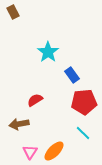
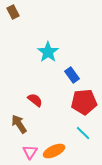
red semicircle: rotated 70 degrees clockwise
brown arrow: rotated 66 degrees clockwise
orange ellipse: rotated 20 degrees clockwise
